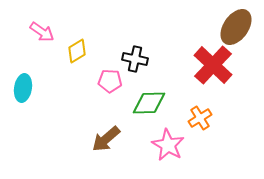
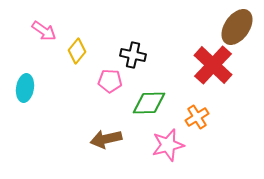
brown ellipse: moved 1 px right
pink arrow: moved 2 px right, 1 px up
yellow diamond: rotated 20 degrees counterclockwise
black cross: moved 2 px left, 4 px up
cyan ellipse: moved 2 px right
orange cross: moved 3 px left, 1 px up
brown arrow: rotated 28 degrees clockwise
pink star: rotated 28 degrees clockwise
